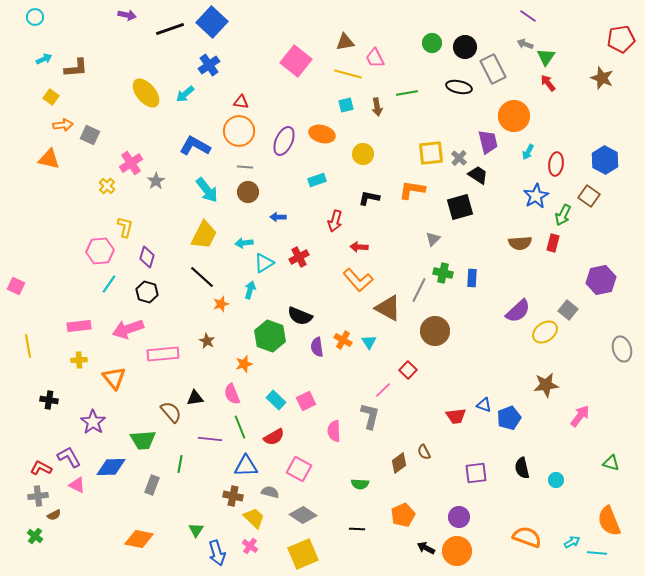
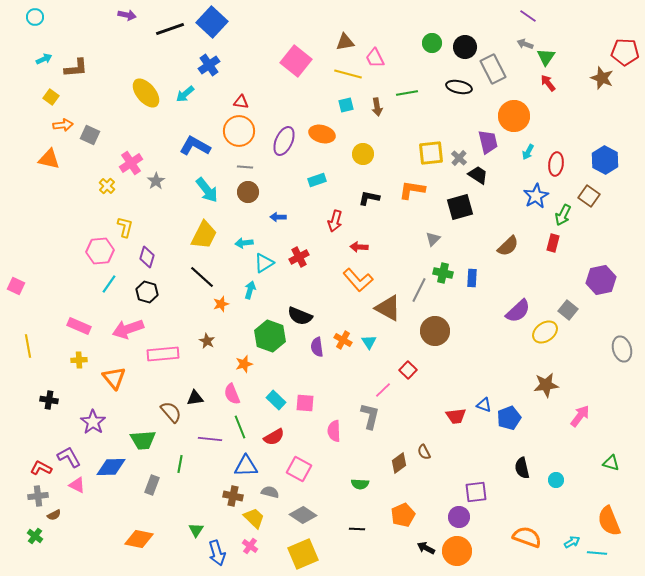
red pentagon at (621, 39): moved 4 px right, 13 px down; rotated 12 degrees clockwise
brown semicircle at (520, 243): moved 12 px left, 3 px down; rotated 40 degrees counterclockwise
pink rectangle at (79, 326): rotated 30 degrees clockwise
pink square at (306, 401): moved 1 px left, 2 px down; rotated 30 degrees clockwise
purple square at (476, 473): moved 19 px down
